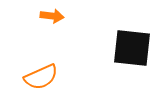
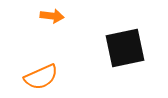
black square: moved 7 px left; rotated 18 degrees counterclockwise
